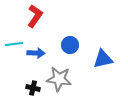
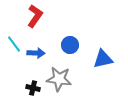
cyan line: rotated 60 degrees clockwise
